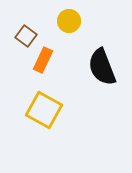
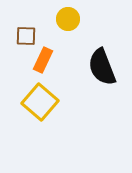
yellow circle: moved 1 px left, 2 px up
brown square: rotated 35 degrees counterclockwise
yellow square: moved 4 px left, 8 px up; rotated 12 degrees clockwise
